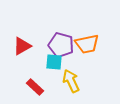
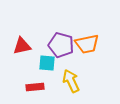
red triangle: rotated 18 degrees clockwise
cyan square: moved 7 px left, 1 px down
red rectangle: rotated 48 degrees counterclockwise
